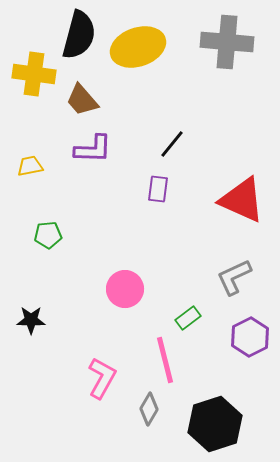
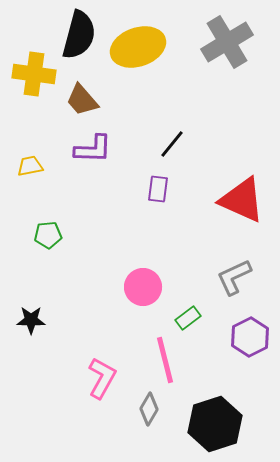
gray cross: rotated 36 degrees counterclockwise
pink circle: moved 18 px right, 2 px up
